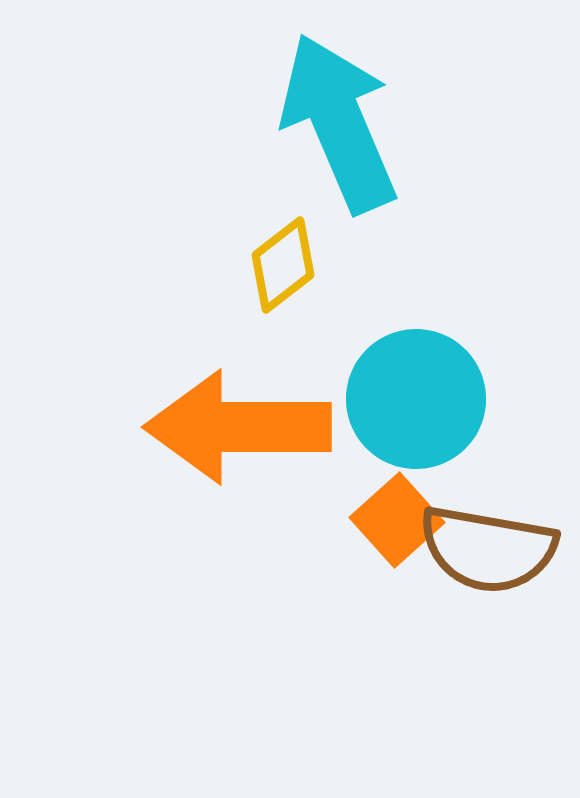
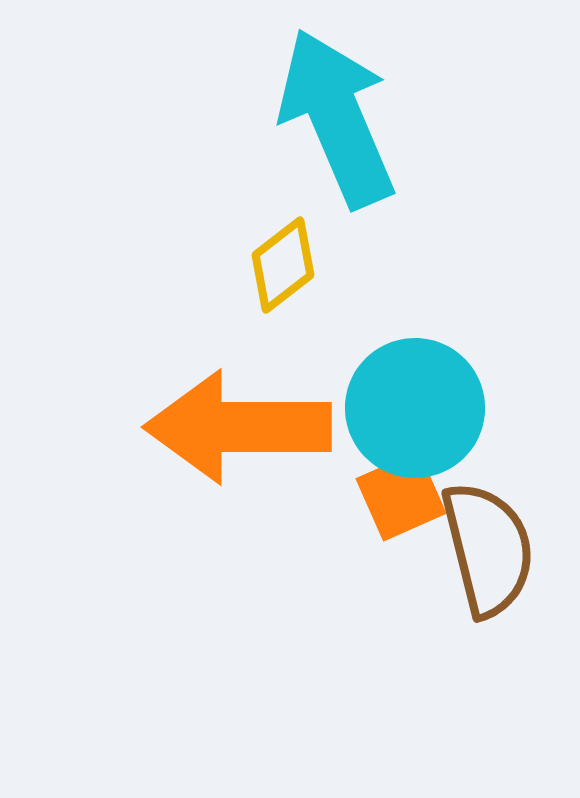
cyan arrow: moved 2 px left, 5 px up
cyan circle: moved 1 px left, 9 px down
orange square: moved 4 px right, 24 px up; rotated 18 degrees clockwise
brown semicircle: rotated 114 degrees counterclockwise
